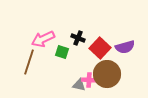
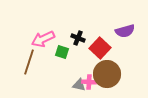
purple semicircle: moved 16 px up
pink cross: moved 2 px down
